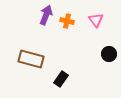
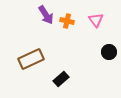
purple arrow: rotated 126 degrees clockwise
black circle: moved 2 px up
brown rectangle: rotated 40 degrees counterclockwise
black rectangle: rotated 14 degrees clockwise
